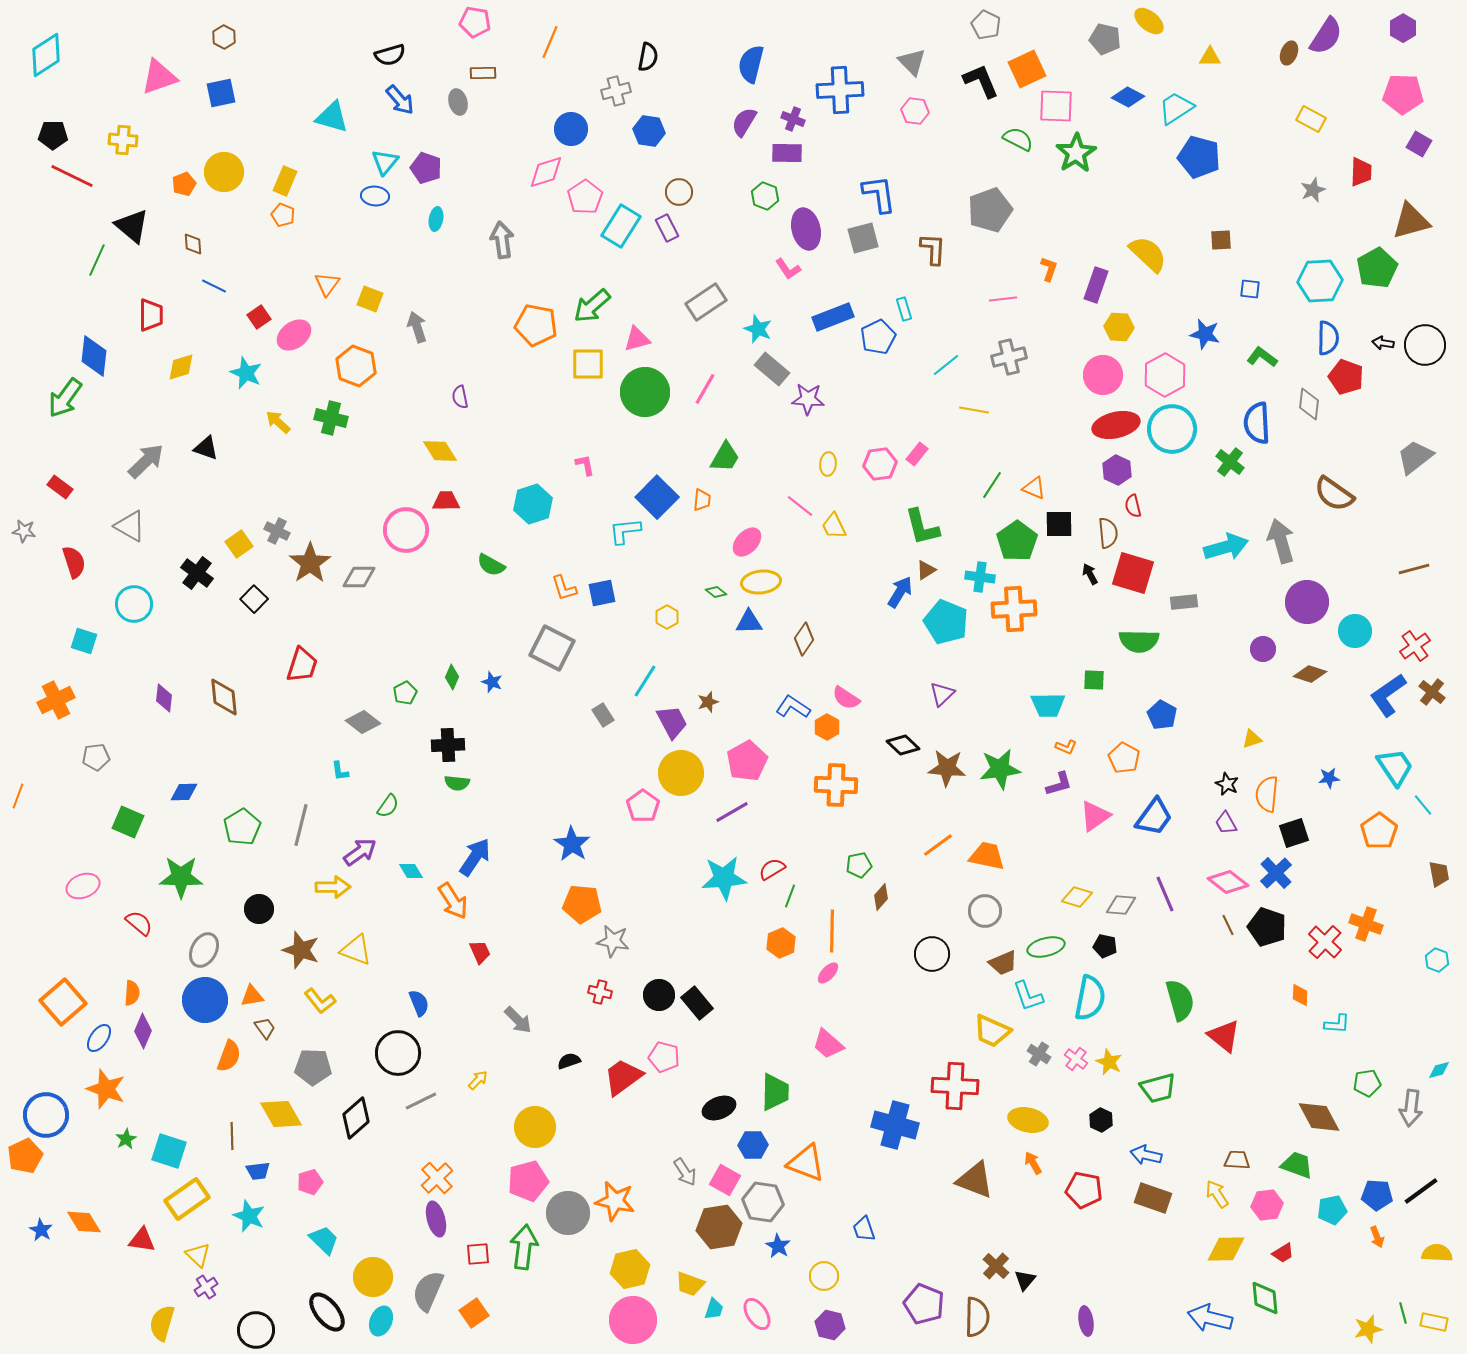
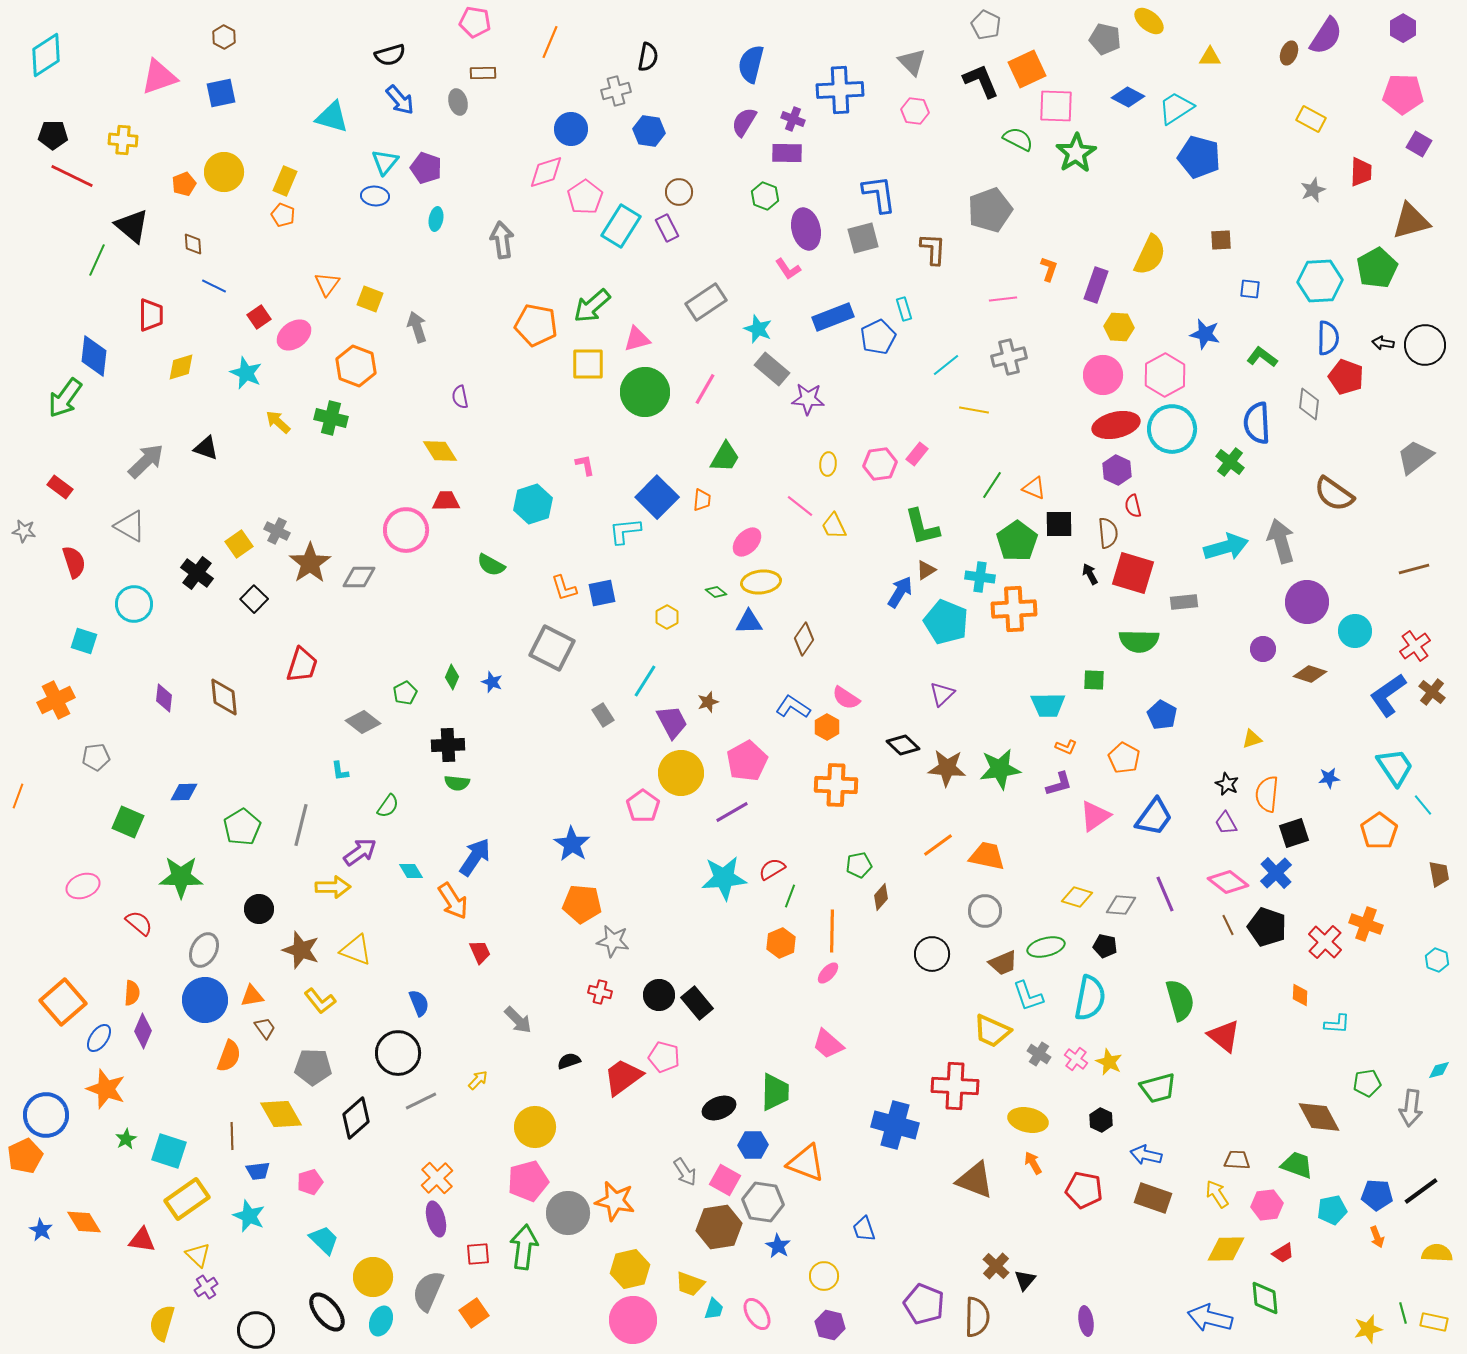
yellow semicircle at (1148, 254): moved 2 px right, 1 px down; rotated 72 degrees clockwise
